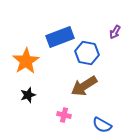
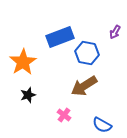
orange star: moved 3 px left, 1 px down
pink cross: rotated 24 degrees clockwise
